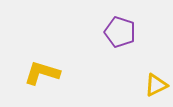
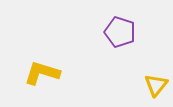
yellow triangle: rotated 25 degrees counterclockwise
